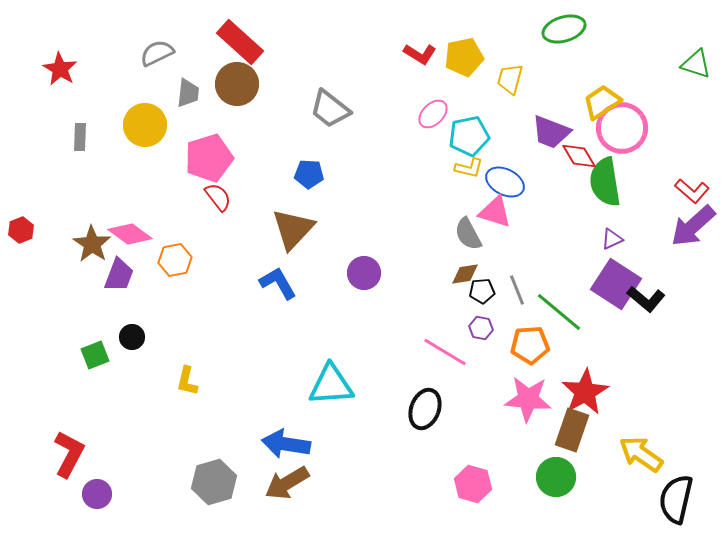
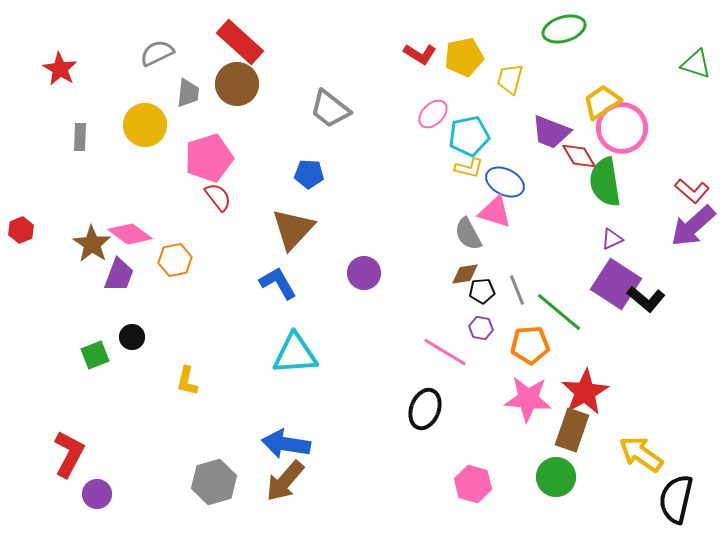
cyan triangle at (331, 385): moved 36 px left, 31 px up
brown arrow at (287, 483): moved 2 px left, 2 px up; rotated 18 degrees counterclockwise
